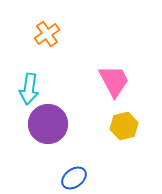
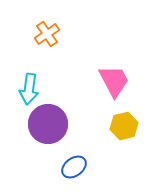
blue ellipse: moved 11 px up
